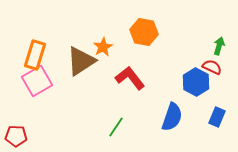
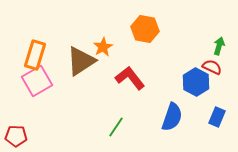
orange hexagon: moved 1 px right, 3 px up
